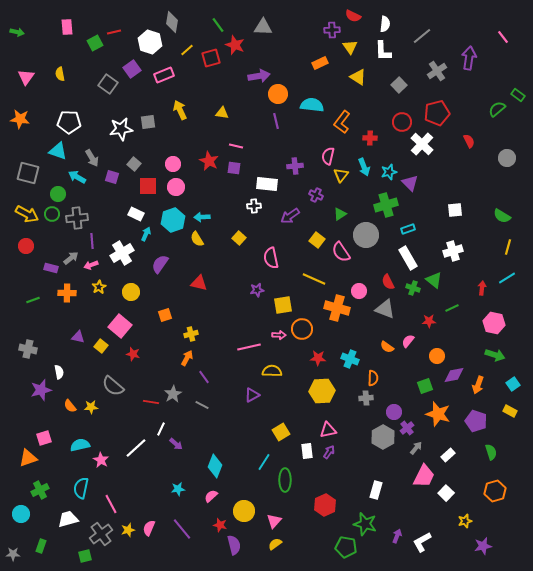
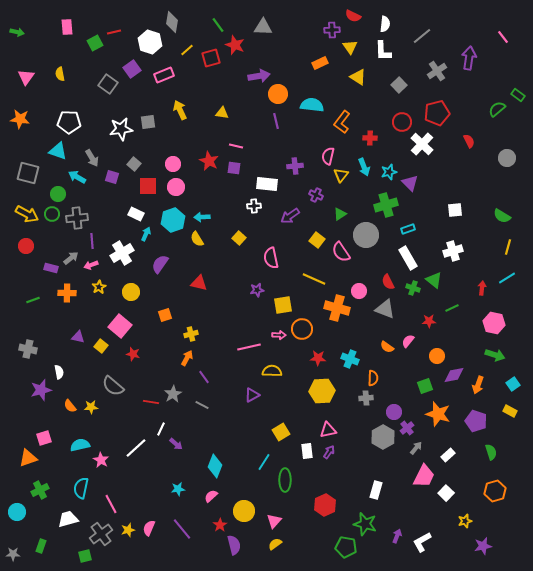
cyan circle at (21, 514): moved 4 px left, 2 px up
red star at (220, 525): rotated 24 degrees clockwise
